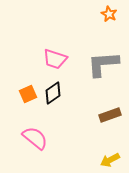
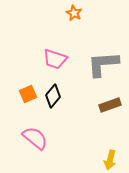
orange star: moved 35 px left, 1 px up
black diamond: moved 3 px down; rotated 15 degrees counterclockwise
brown rectangle: moved 10 px up
yellow arrow: rotated 48 degrees counterclockwise
